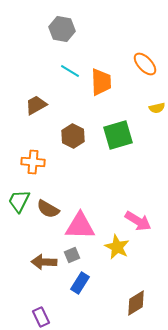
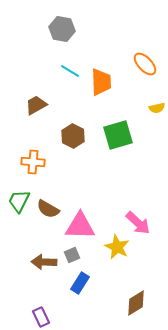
pink arrow: moved 2 px down; rotated 12 degrees clockwise
